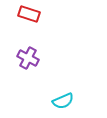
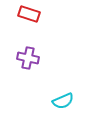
purple cross: rotated 15 degrees counterclockwise
